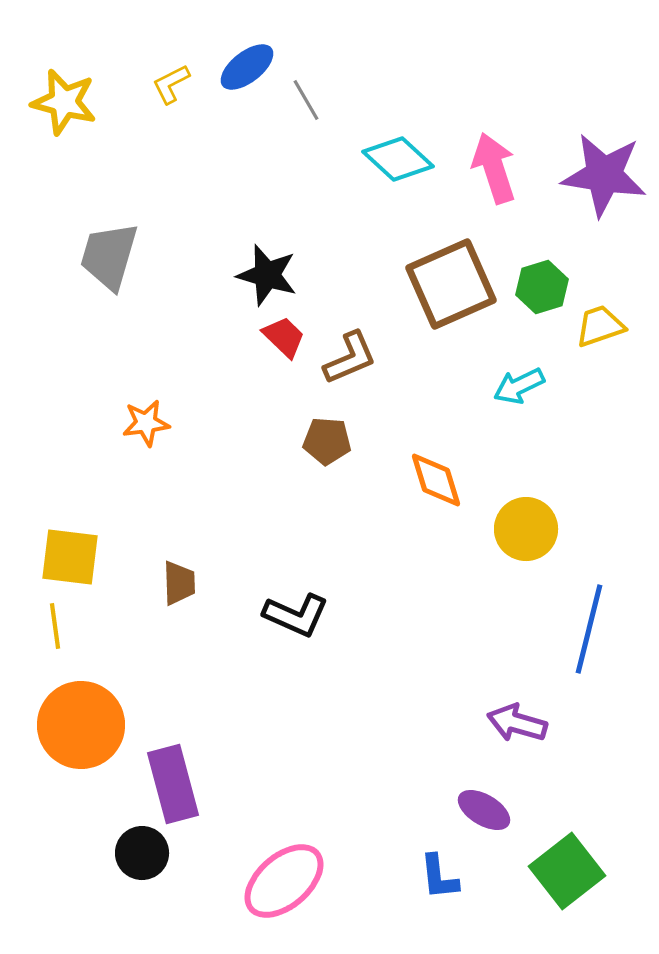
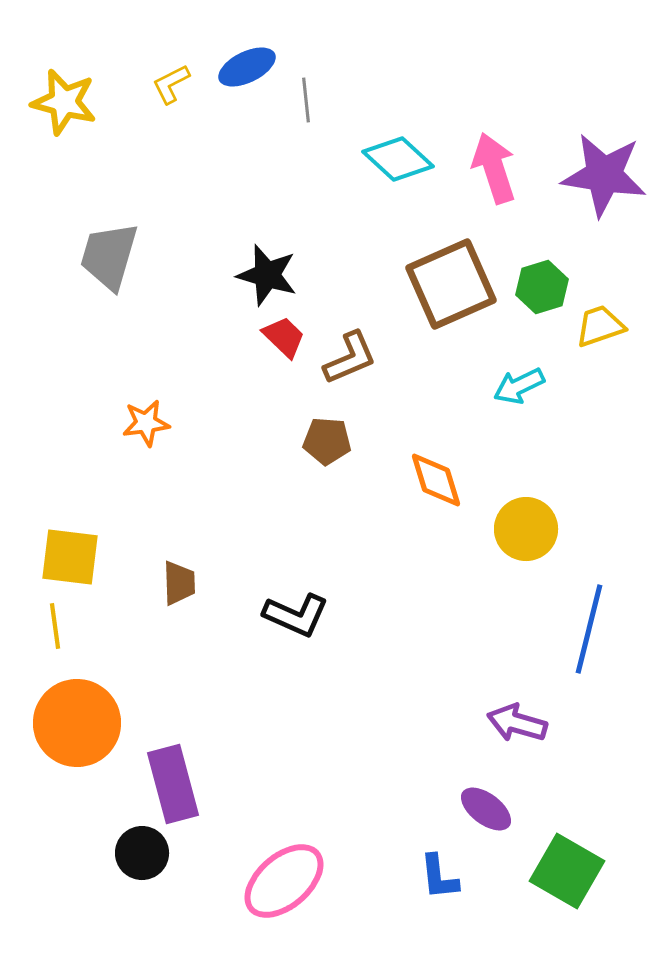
blue ellipse: rotated 12 degrees clockwise
gray line: rotated 24 degrees clockwise
orange circle: moved 4 px left, 2 px up
purple ellipse: moved 2 px right, 1 px up; rotated 6 degrees clockwise
green square: rotated 22 degrees counterclockwise
